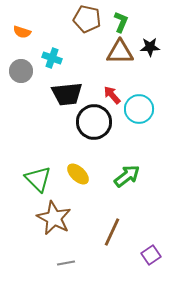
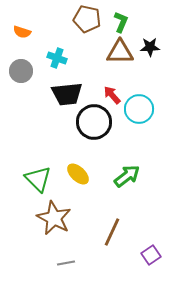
cyan cross: moved 5 px right
